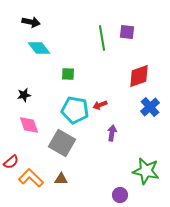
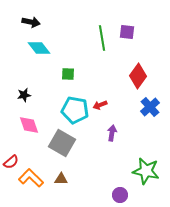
red diamond: moved 1 px left; rotated 35 degrees counterclockwise
